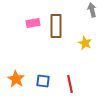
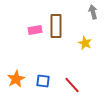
gray arrow: moved 1 px right, 2 px down
pink rectangle: moved 2 px right, 7 px down
orange star: rotated 12 degrees clockwise
red line: moved 2 px right, 1 px down; rotated 30 degrees counterclockwise
